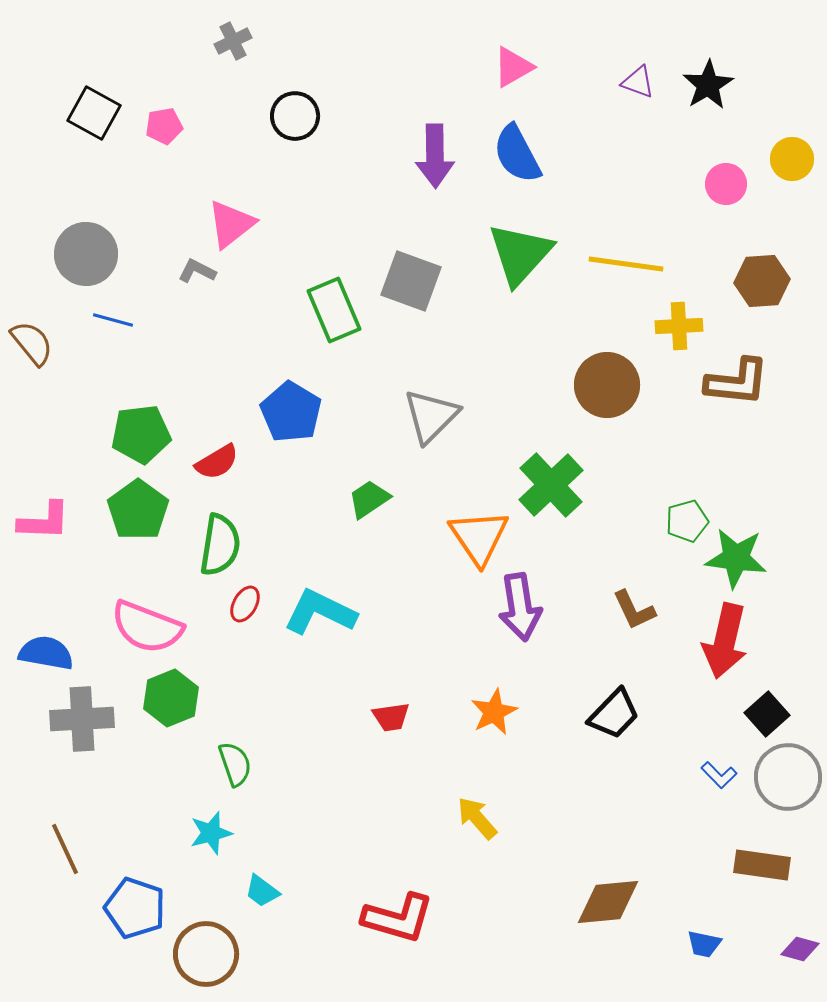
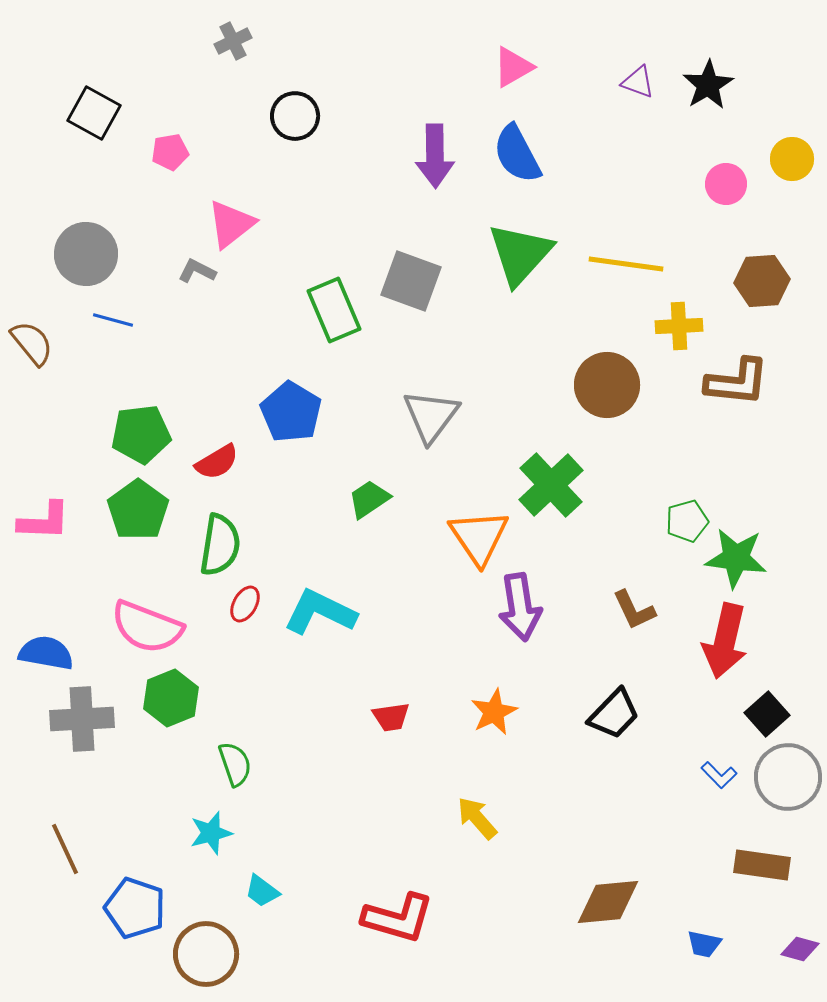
pink pentagon at (164, 126): moved 6 px right, 26 px down
gray triangle at (431, 416): rotated 8 degrees counterclockwise
